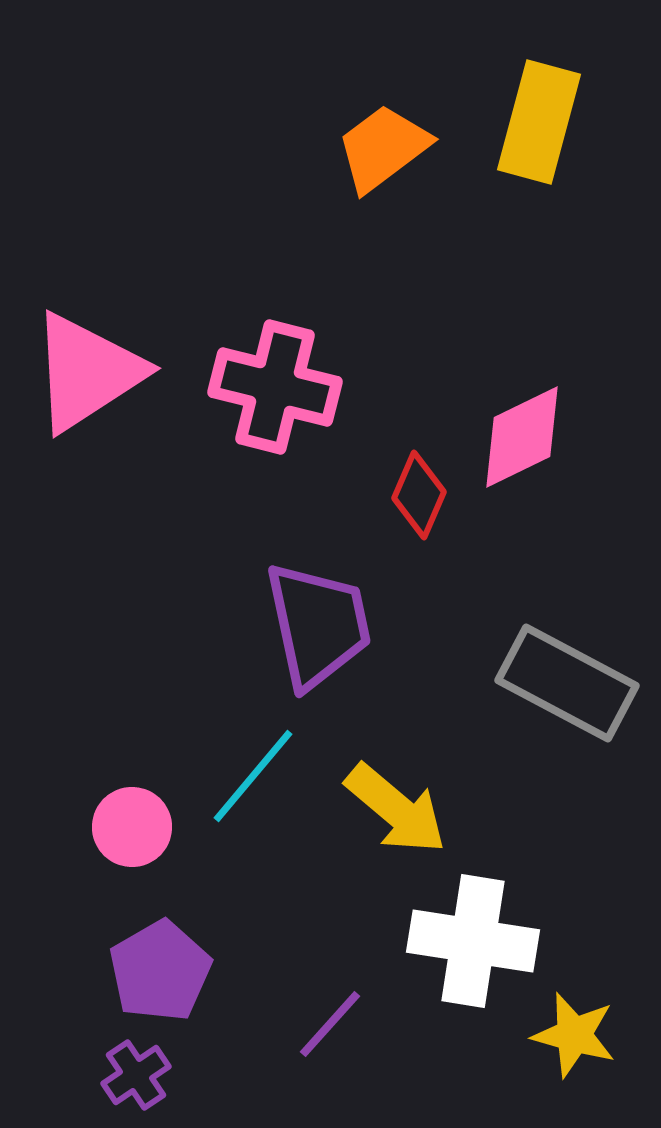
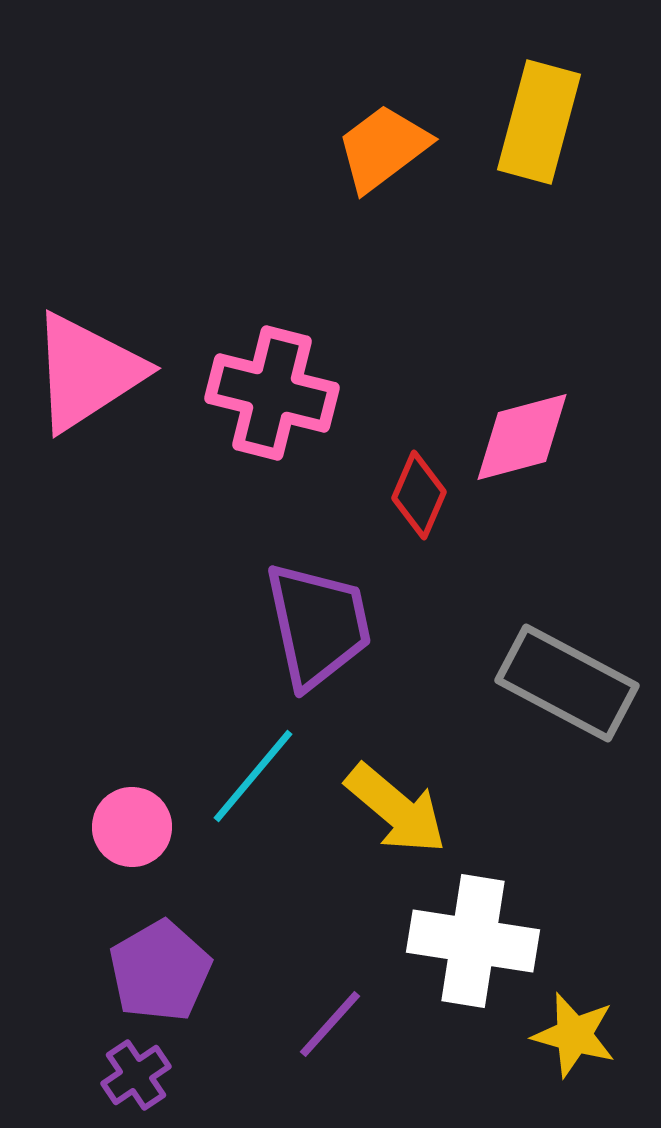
pink cross: moved 3 px left, 6 px down
pink diamond: rotated 11 degrees clockwise
